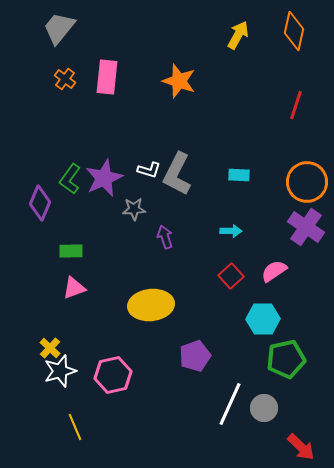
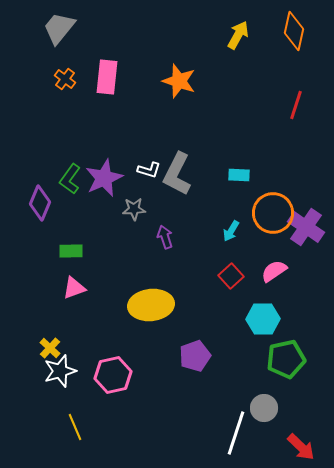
orange circle: moved 34 px left, 31 px down
cyan arrow: rotated 120 degrees clockwise
white line: moved 6 px right, 29 px down; rotated 6 degrees counterclockwise
